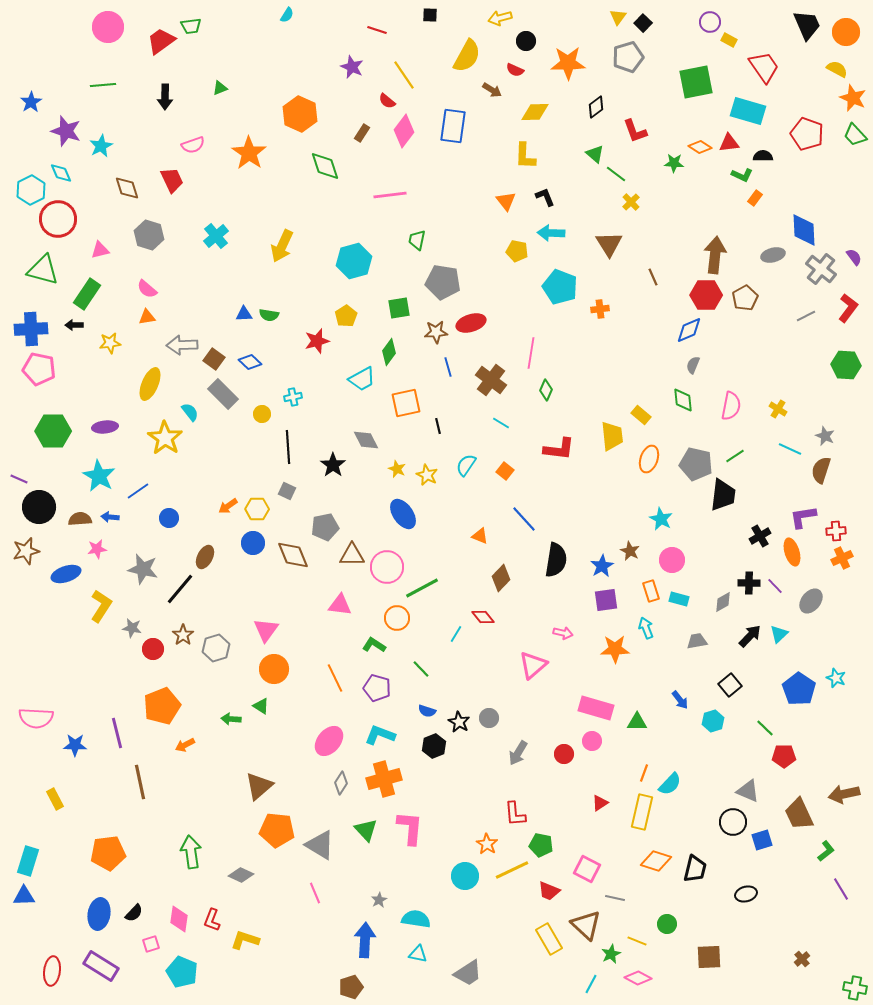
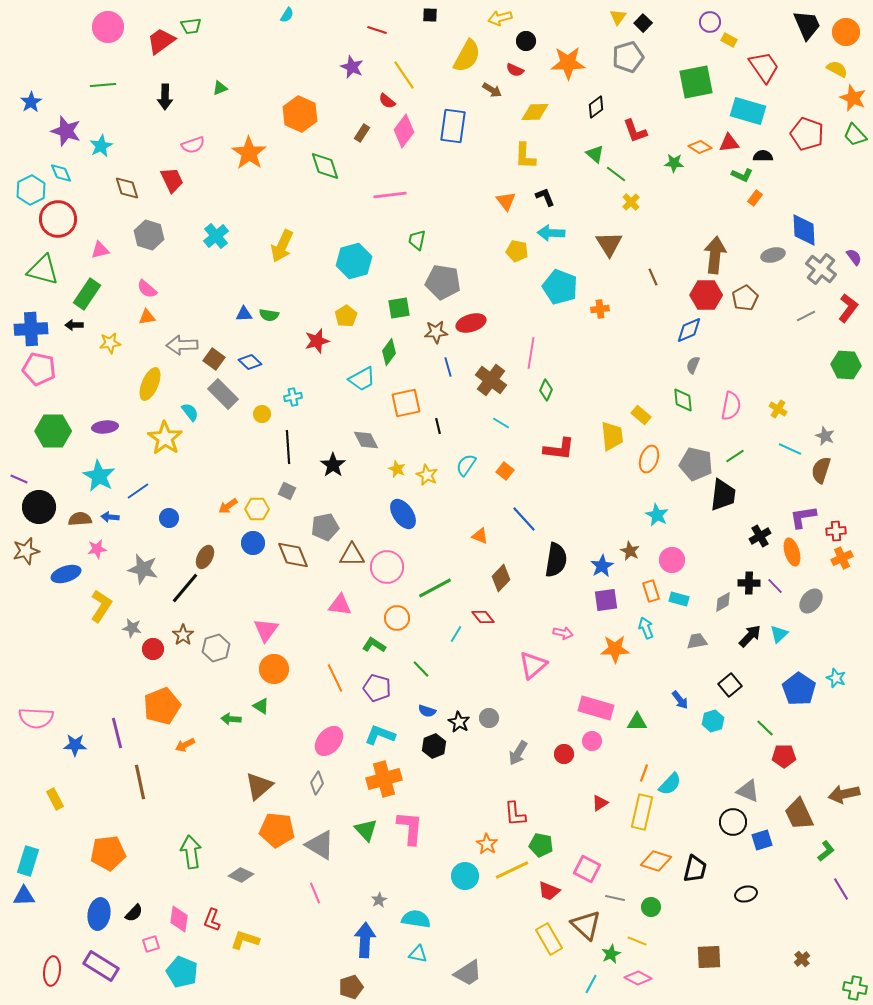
cyan star at (661, 519): moved 4 px left, 4 px up
green line at (422, 588): moved 13 px right
black line at (180, 589): moved 5 px right, 1 px up
gray diamond at (341, 783): moved 24 px left
green circle at (667, 924): moved 16 px left, 17 px up
